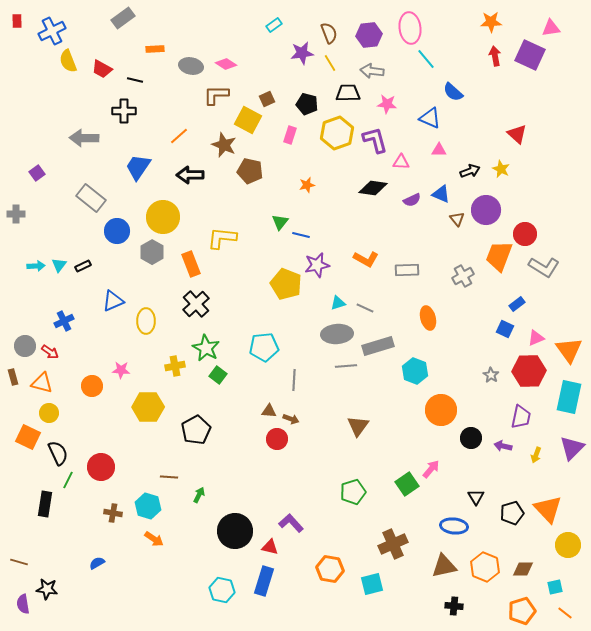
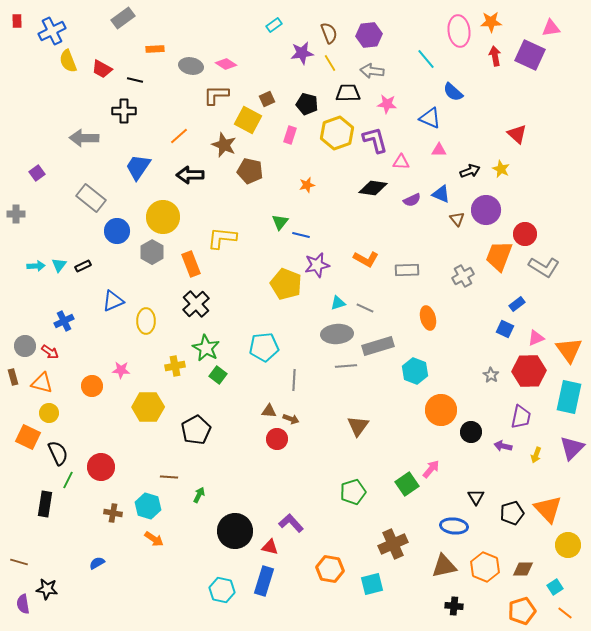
pink ellipse at (410, 28): moved 49 px right, 3 px down
black circle at (471, 438): moved 6 px up
cyan square at (555, 587): rotated 21 degrees counterclockwise
